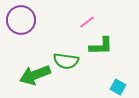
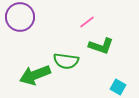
purple circle: moved 1 px left, 3 px up
green L-shape: rotated 20 degrees clockwise
